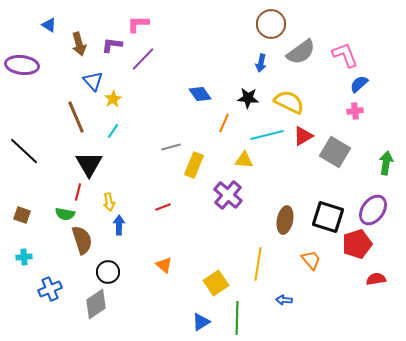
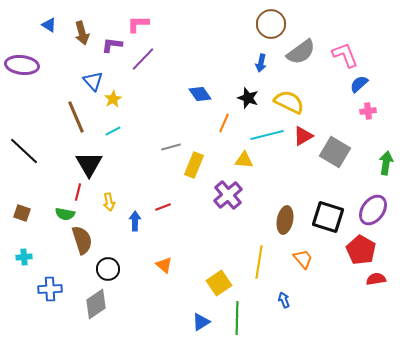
brown arrow at (79, 44): moved 3 px right, 11 px up
black star at (248, 98): rotated 15 degrees clockwise
pink cross at (355, 111): moved 13 px right
cyan line at (113, 131): rotated 28 degrees clockwise
purple cross at (228, 195): rotated 8 degrees clockwise
brown square at (22, 215): moved 2 px up
blue arrow at (119, 225): moved 16 px right, 4 px up
red pentagon at (357, 244): moved 4 px right, 6 px down; rotated 24 degrees counterclockwise
orange trapezoid at (311, 260): moved 8 px left, 1 px up
yellow line at (258, 264): moved 1 px right, 2 px up
black circle at (108, 272): moved 3 px up
yellow square at (216, 283): moved 3 px right
blue cross at (50, 289): rotated 20 degrees clockwise
blue arrow at (284, 300): rotated 63 degrees clockwise
